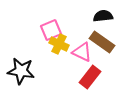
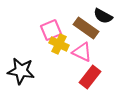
black semicircle: rotated 144 degrees counterclockwise
brown rectangle: moved 16 px left, 14 px up
